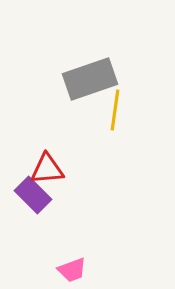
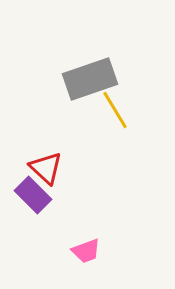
yellow line: rotated 39 degrees counterclockwise
red triangle: moved 1 px left, 1 px up; rotated 48 degrees clockwise
pink trapezoid: moved 14 px right, 19 px up
